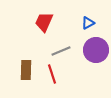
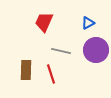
gray line: rotated 36 degrees clockwise
red line: moved 1 px left
